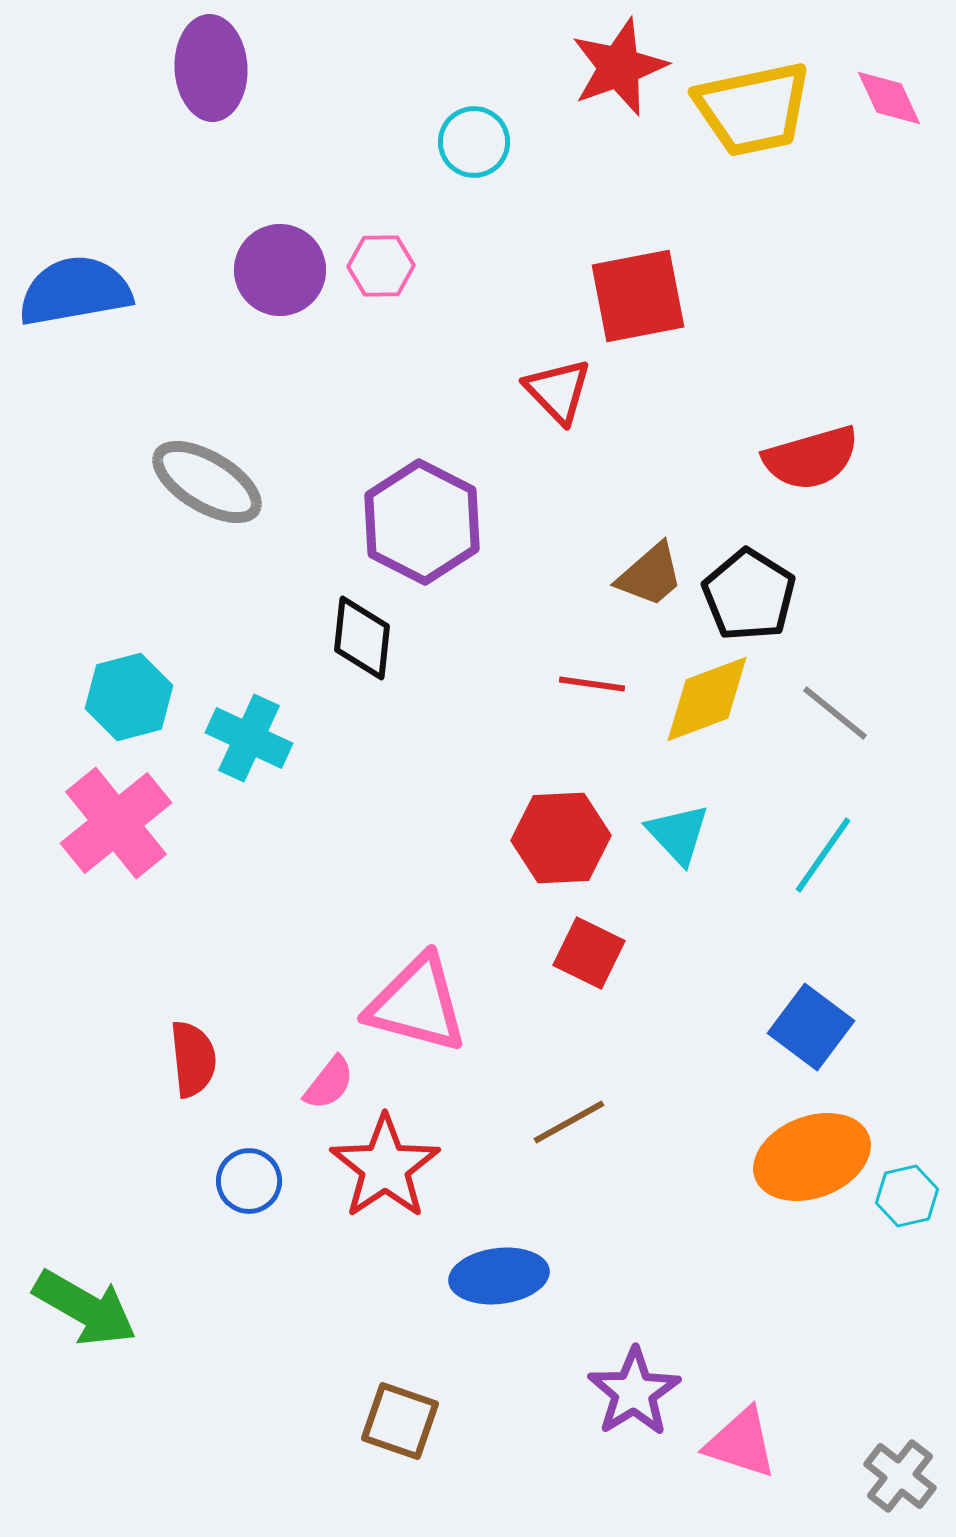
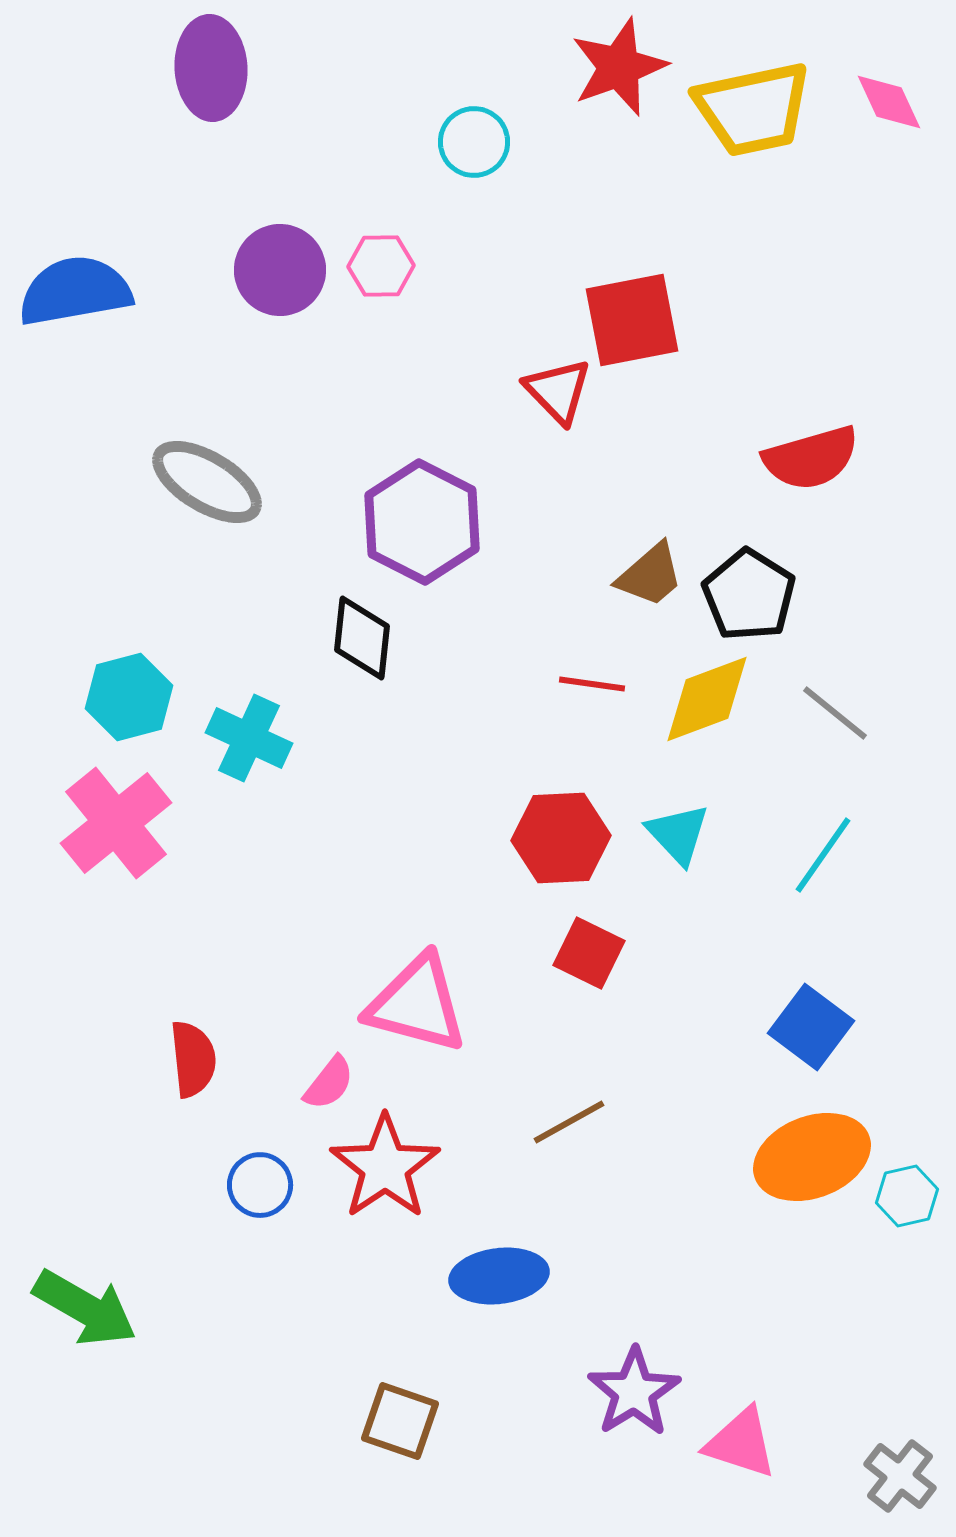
pink diamond at (889, 98): moved 4 px down
red square at (638, 296): moved 6 px left, 24 px down
blue circle at (249, 1181): moved 11 px right, 4 px down
